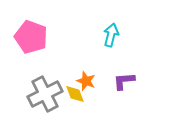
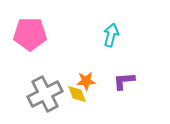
pink pentagon: moved 1 px left, 3 px up; rotated 20 degrees counterclockwise
orange star: rotated 24 degrees counterclockwise
yellow diamond: moved 2 px right
